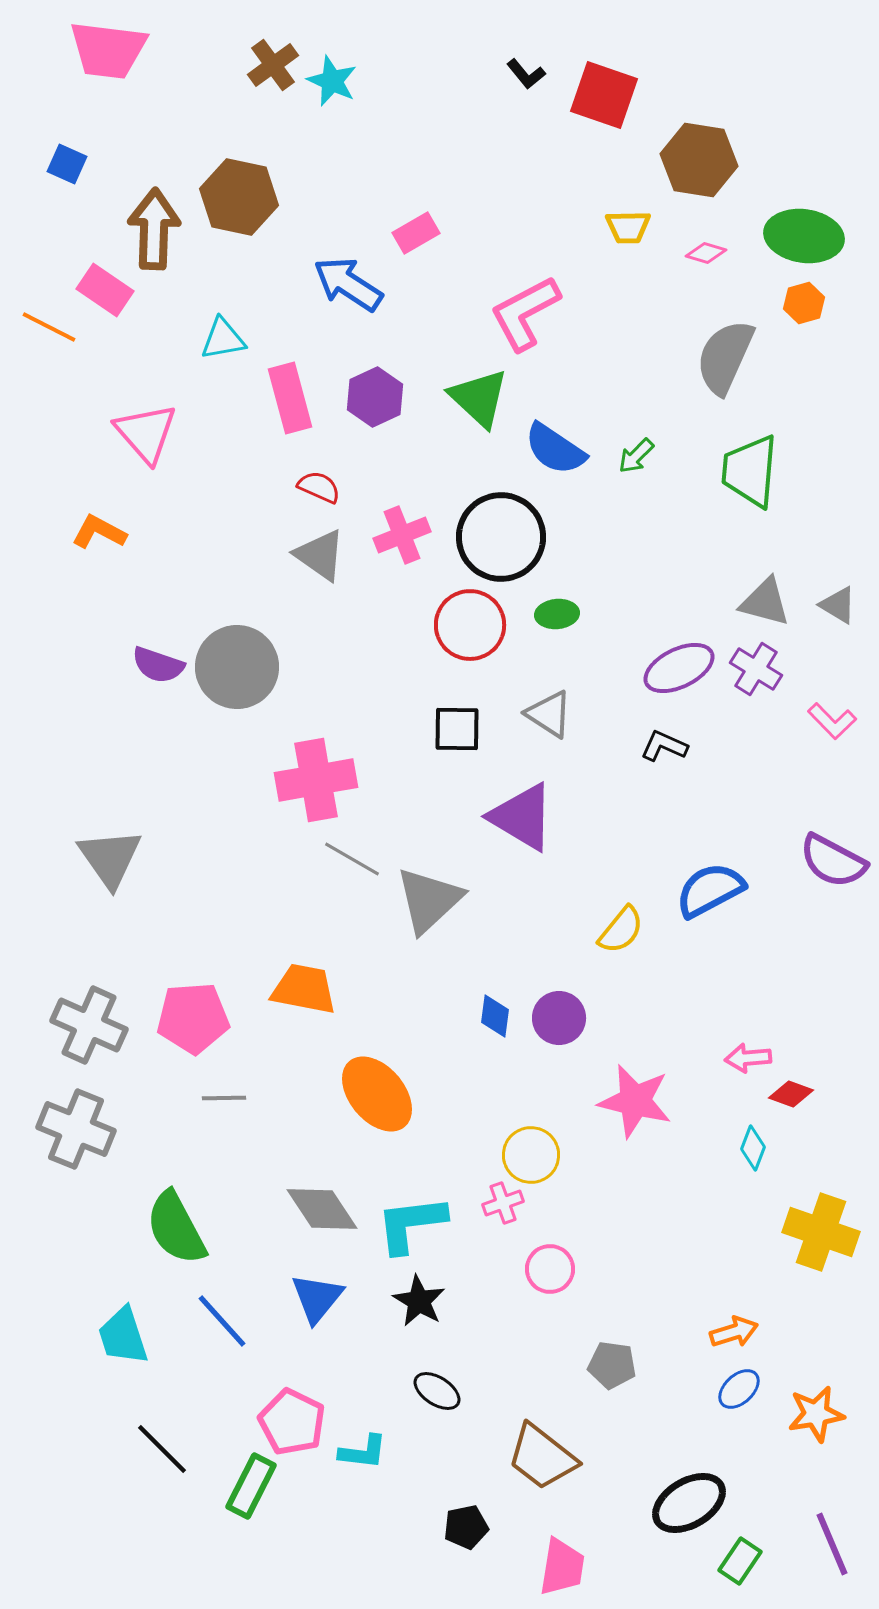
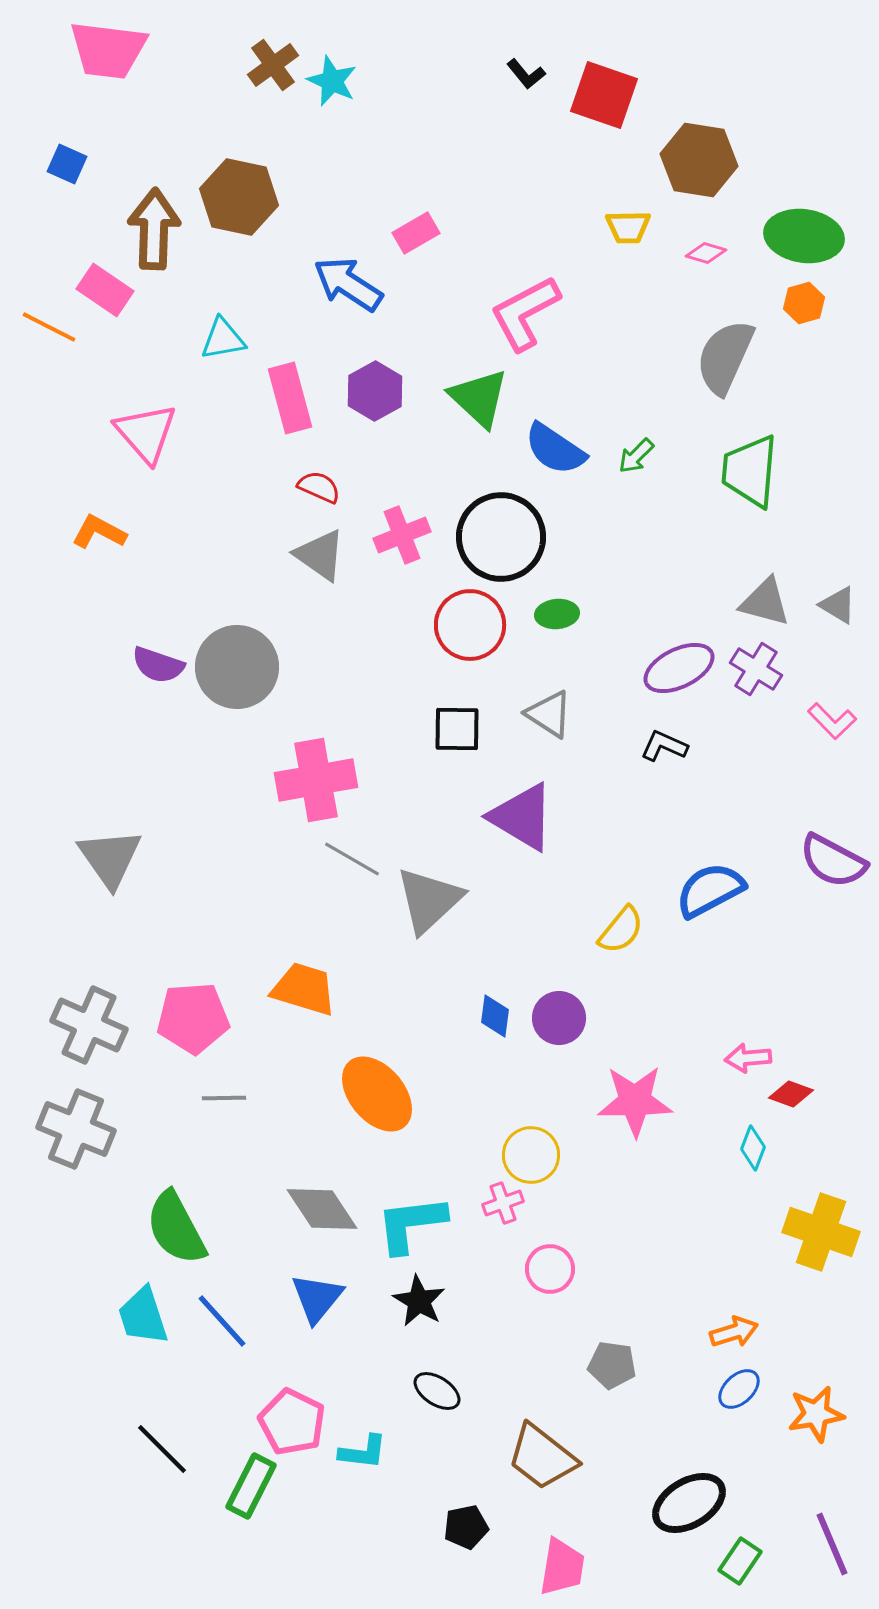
purple hexagon at (375, 397): moved 6 px up; rotated 4 degrees counterclockwise
orange trapezoid at (304, 989): rotated 6 degrees clockwise
pink star at (635, 1101): rotated 14 degrees counterclockwise
cyan trapezoid at (123, 1336): moved 20 px right, 20 px up
